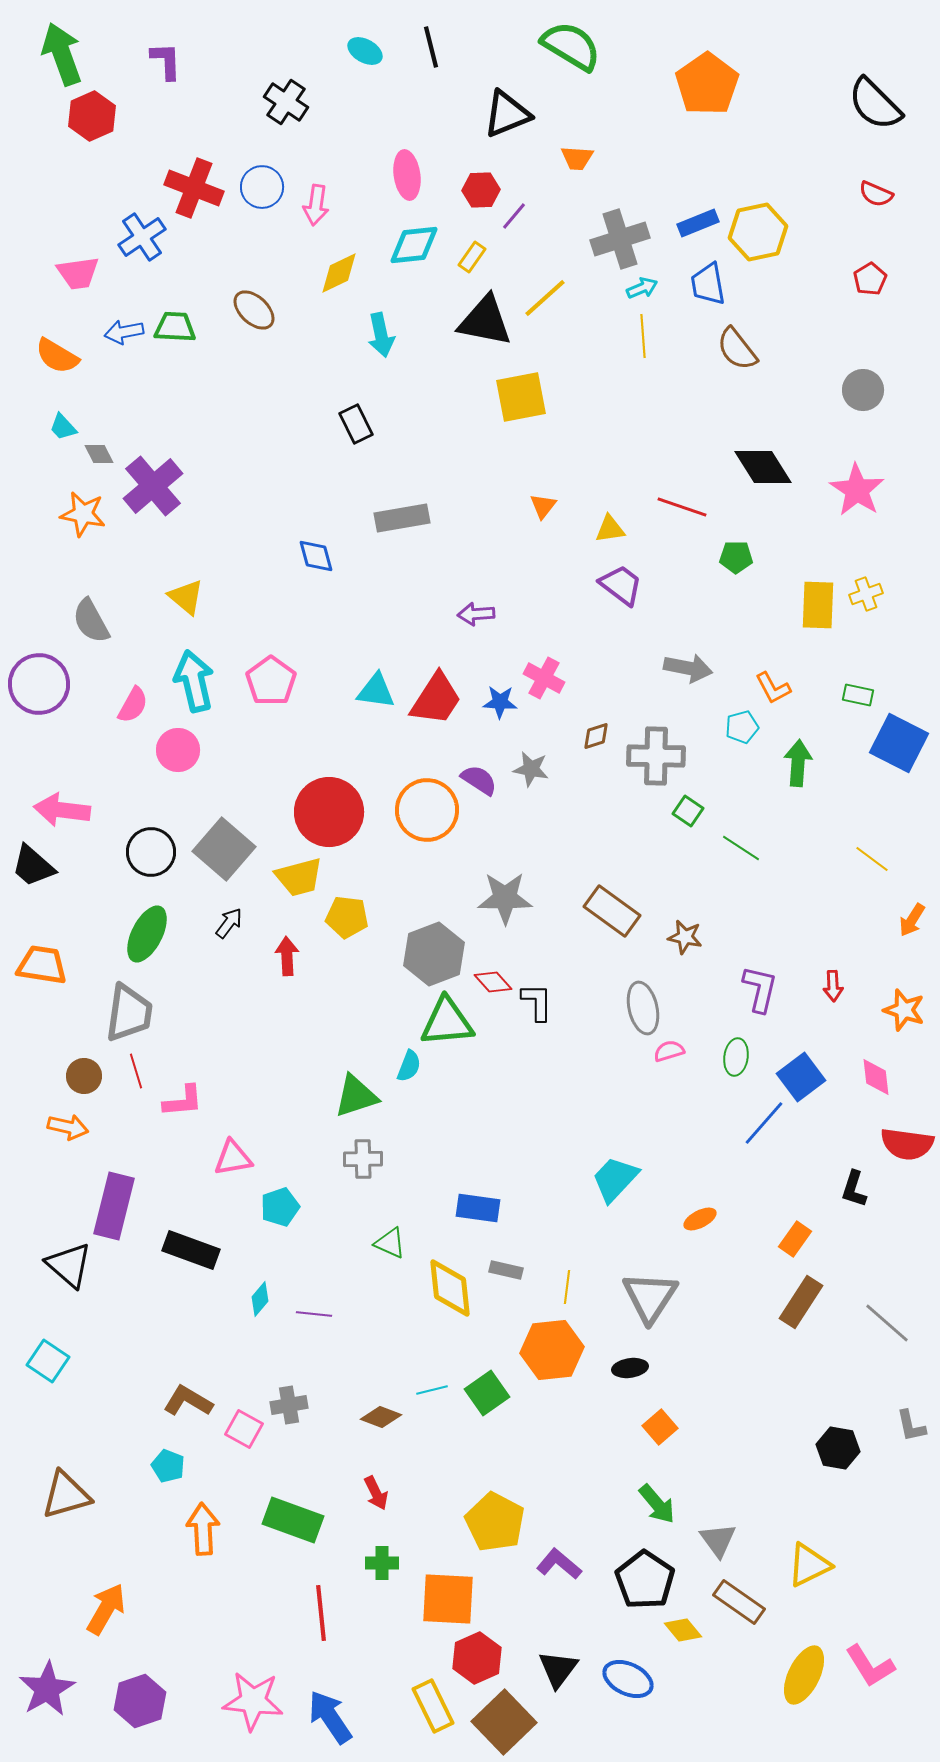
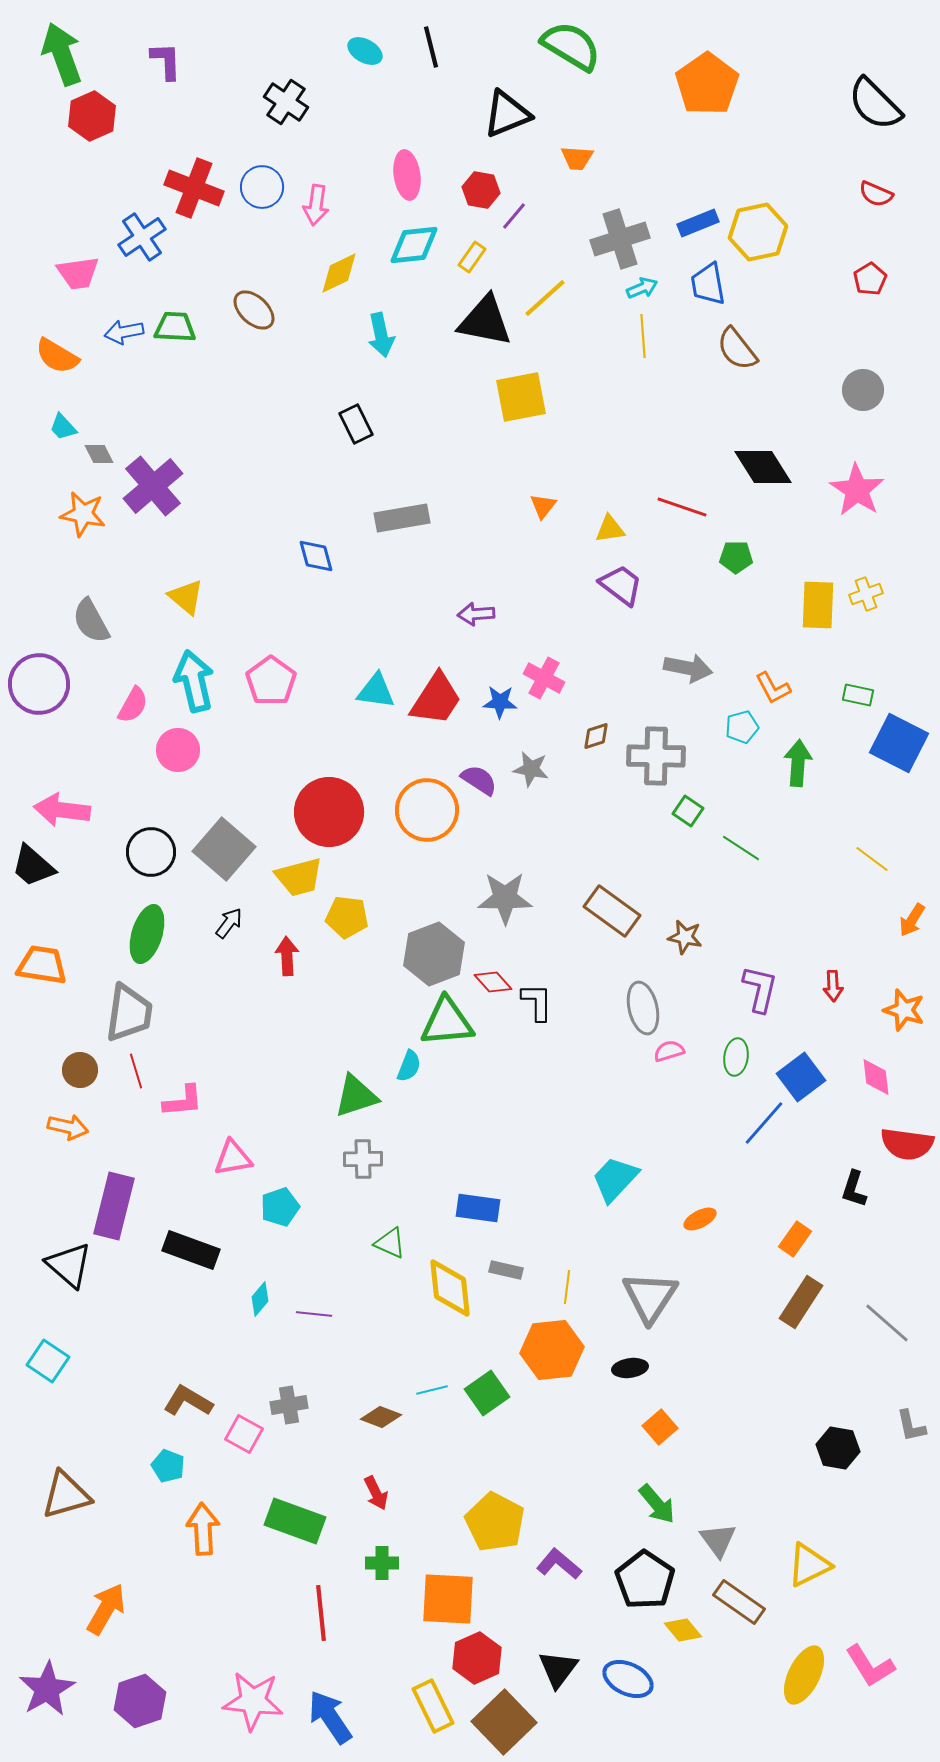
red hexagon at (481, 190): rotated 12 degrees clockwise
green ellipse at (147, 934): rotated 10 degrees counterclockwise
brown circle at (84, 1076): moved 4 px left, 6 px up
pink square at (244, 1429): moved 5 px down
green rectangle at (293, 1520): moved 2 px right, 1 px down
